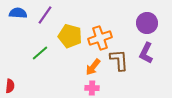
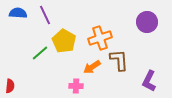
purple line: rotated 60 degrees counterclockwise
purple circle: moved 1 px up
yellow pentagon: moved 6 px left, 5 px down; rotated 15 degrees clockwise
purple L-shape: moved 3 px right, 28 px down
orange arrow: moved 1 px left; rotated 18 degrees clockwise
pink cross: moved 16 px left, 2 px up
